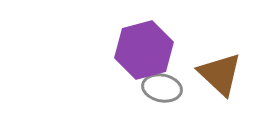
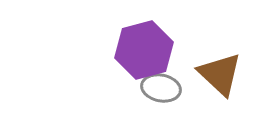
gray ellipse: moved 1 px left
